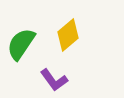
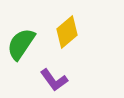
yellow diamond: moved 1 px left, 3 px up
